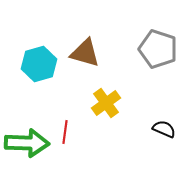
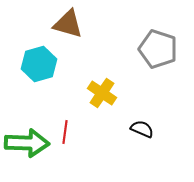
brown triangle: moved 17 px left, 29 px up
yellow cross: moved 4 px left, 10 px up; rotated 20 degrees counterclockwise
black semicircle: moved 22 px left
